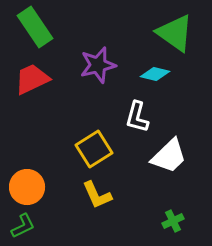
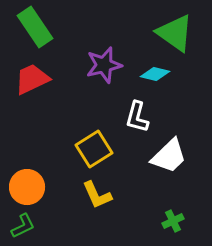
purple star: moved 6 px right
